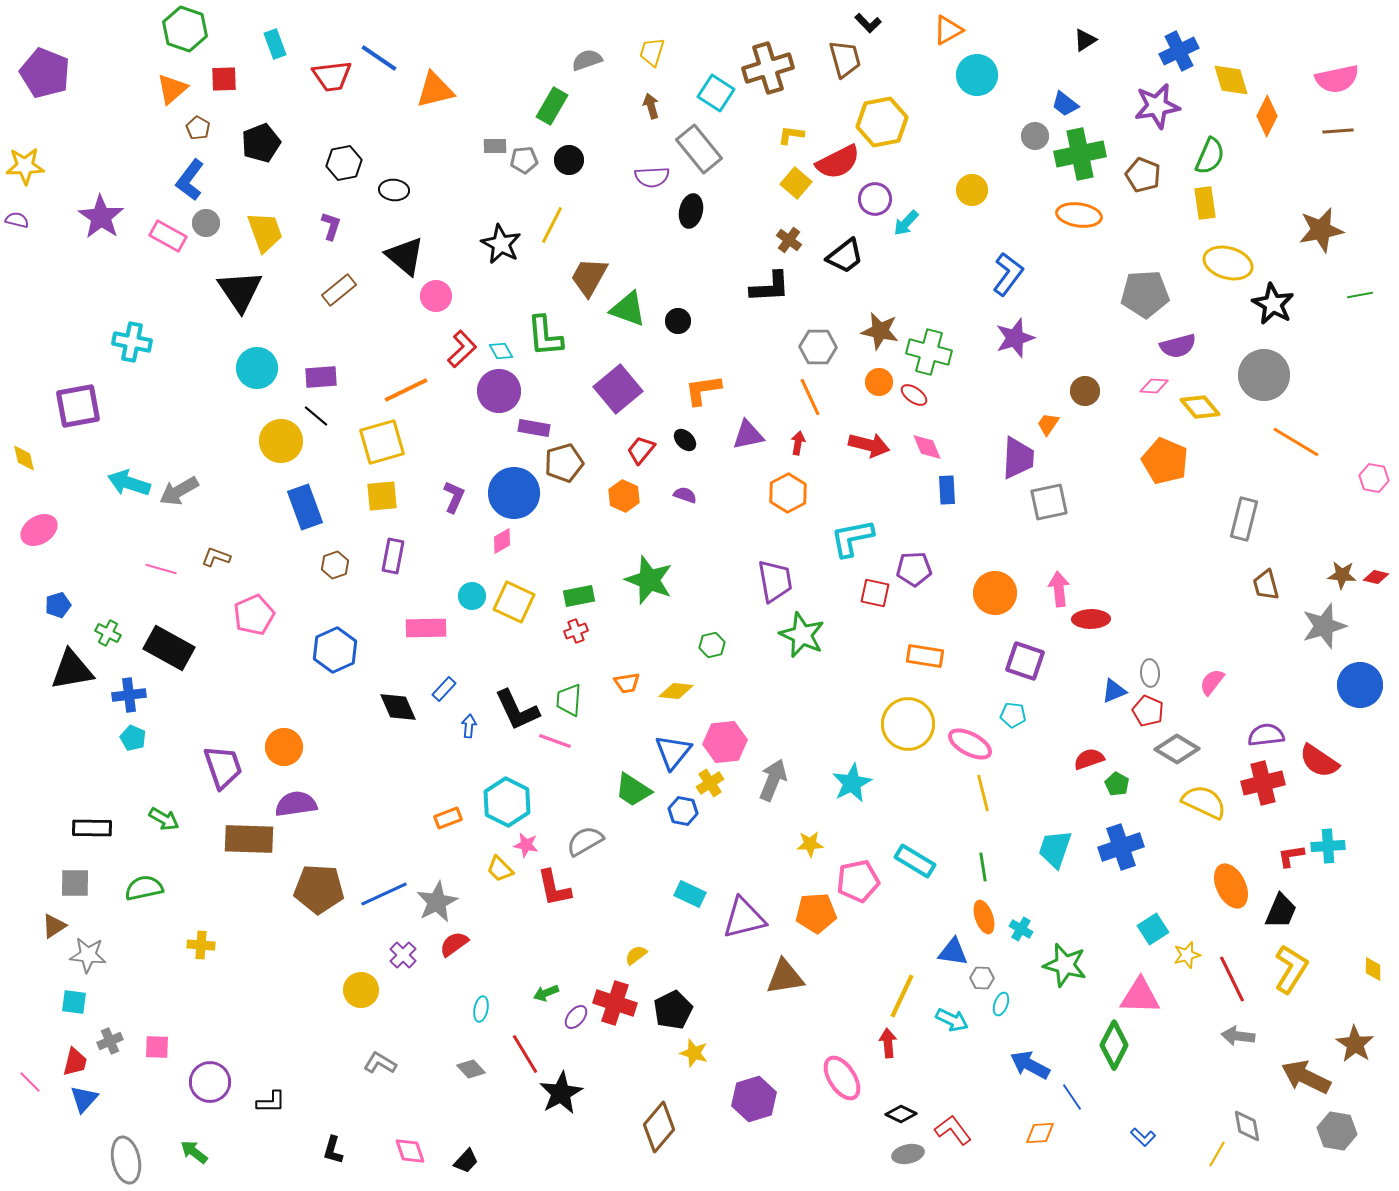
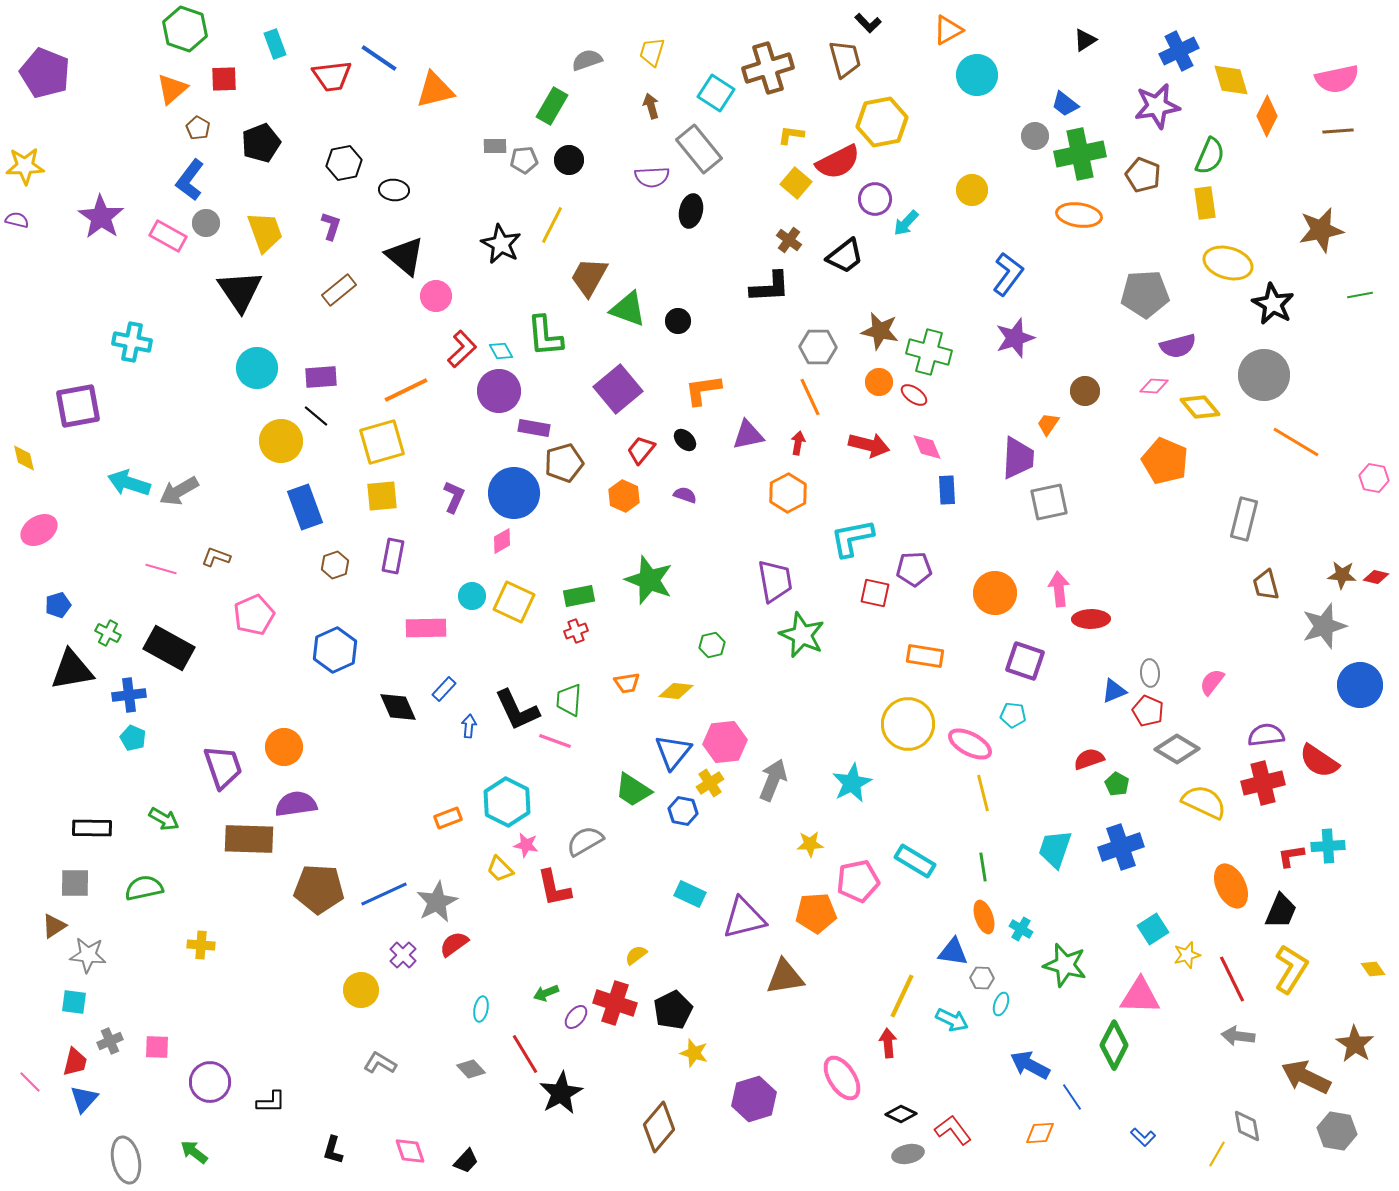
yellow diamond at (1373, 969): rotated 35 degrees counterclockwise
